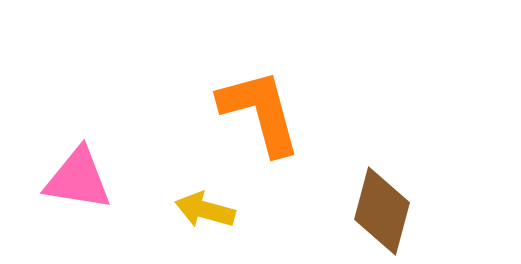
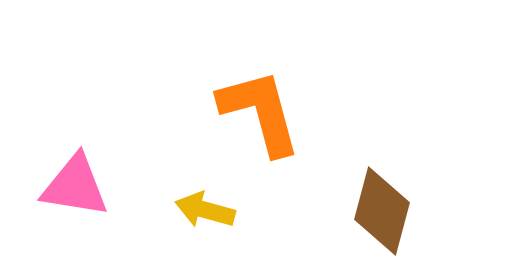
pink triangle: moved 3 px left, 7 px down
